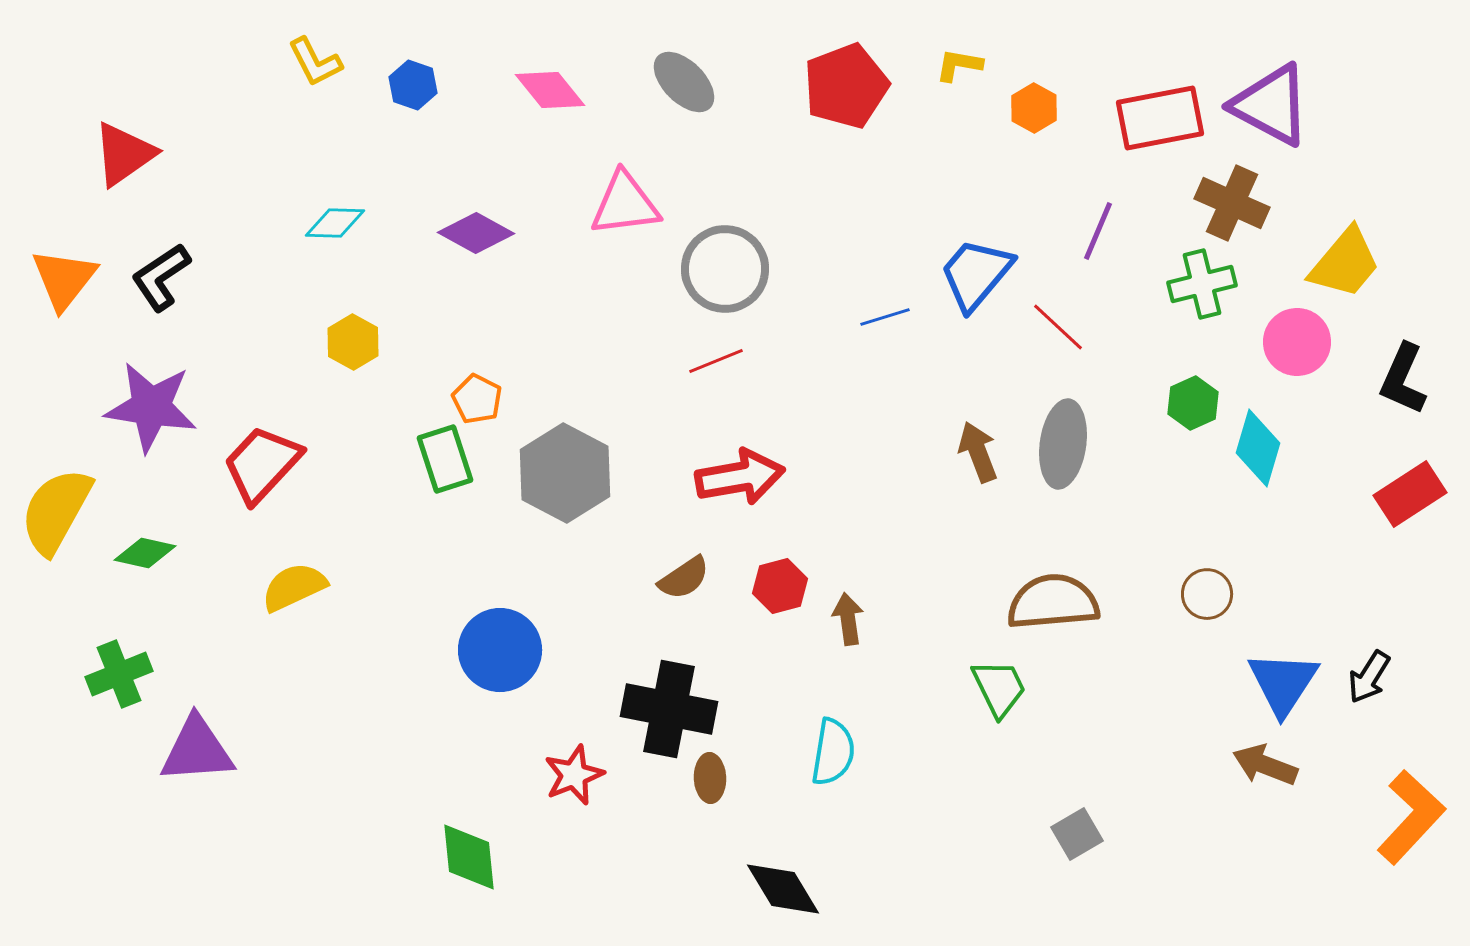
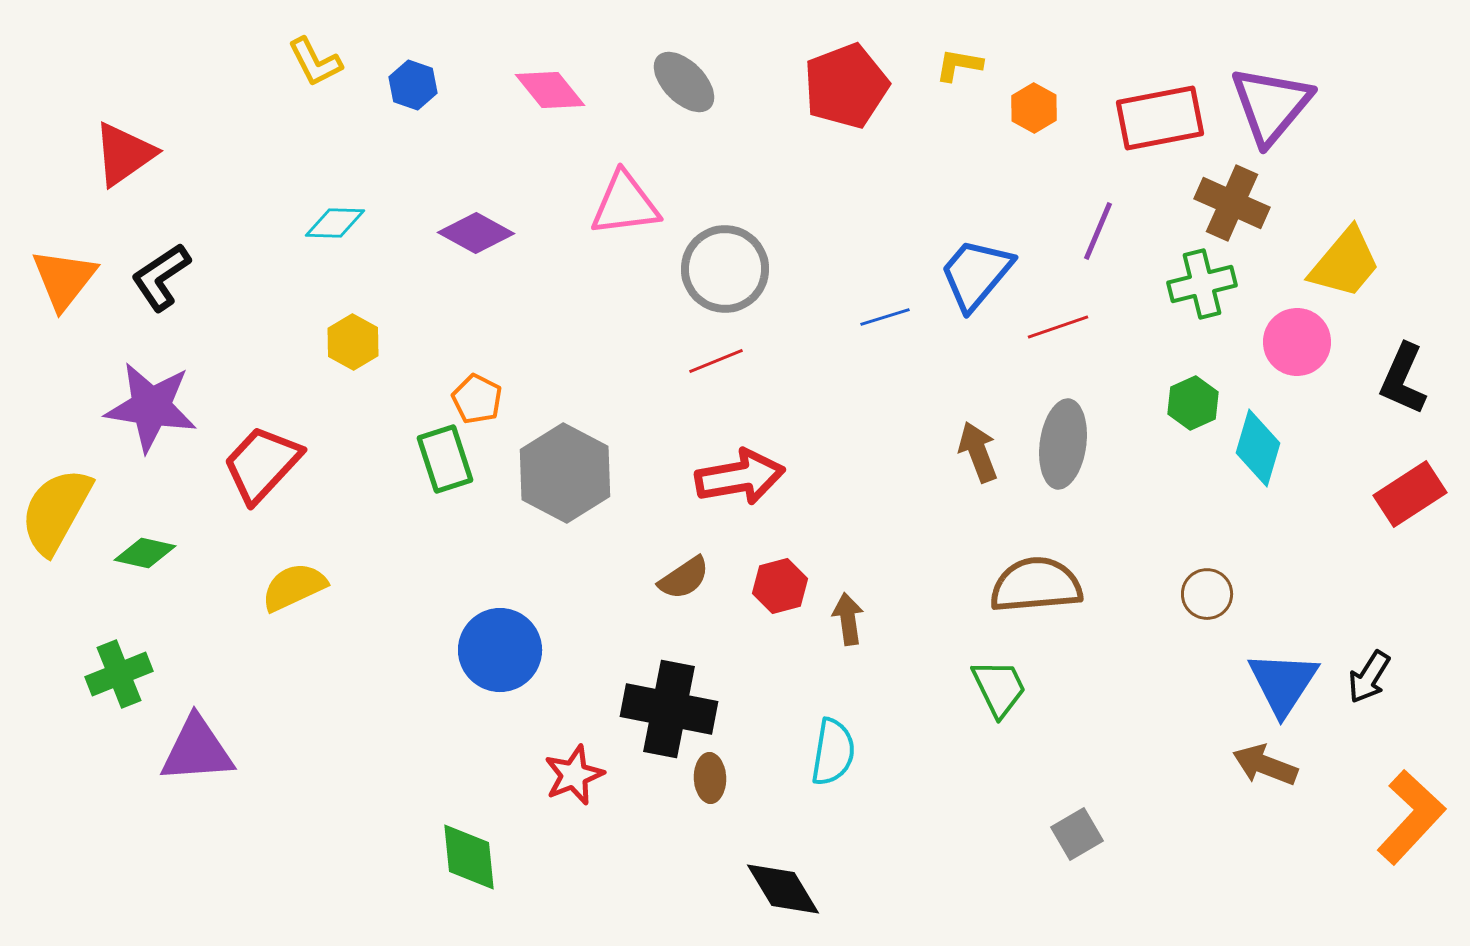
purple triangle at (1271, 105): rotated 42 degrees clockwise
red line at (1058, 327): rotated 62 degrees counterclockwise
brown semicircle at (1053, 602): moved 17 px left, 17 px up
